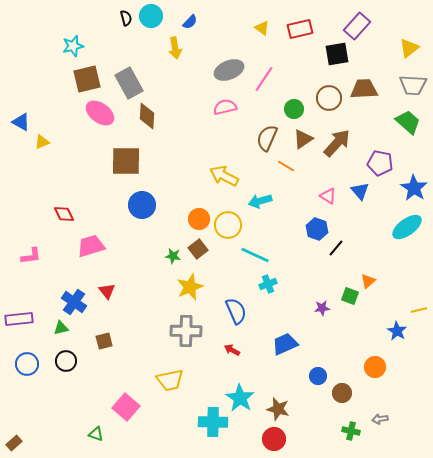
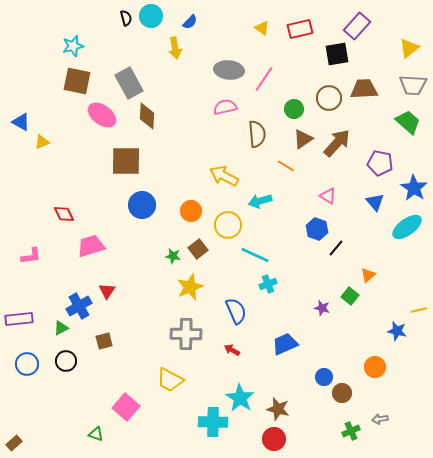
gray ellipse at (229, 70): rotated 28 degrees clockwise
brown square at (87, 79): moved 10 px left, 2 px down; rotated 24 degrees clockwise
pink ellipse at (100, 113): moved 2 px right, 2 px down
brown semicircle at (267, 138): moved 10 px left, 4 px up; rotated 152 degrees clockwise
blue triangle at (360, 191): moved 15 px right, 11 px down
orange circle at (199, 219): moved 8 px left, 8 px up
orange triangle at (368, 281): moved 6 px up
red triangle at (107, 291): rotated 12 degrees clockwise
green square at (350, 296): rotated 18 degrees clockwise
blue cross at (74, 302): moved 5 px right, 4 px down; rotated 25 degrees clockwise
purple star at (322, 308): rotated 21 degrees clockwise
green triangle at (61, 328): rotated 14 degrees counterclockwise
gray cross at (186, 331): moved 3 px down
blue star at (397, 331): rotated 18 degrees counterclockwise
blue circle at (318, 376): moved 6 px right, 1 px down
yellow trapezoid at (170, 380): rotated 40 degrees clockwise
green cross at (351, 431): rotated 36 degrees counterclockwise
